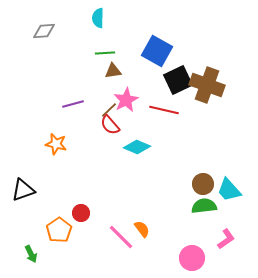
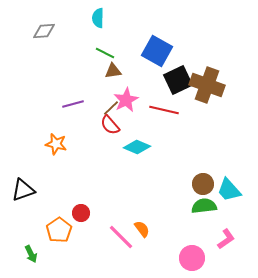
green line: rotated 30 degrees clockwise
brown line: moved 2 px right, 2 px up
